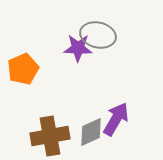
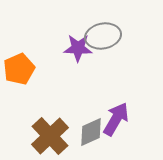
gray ellipse: moved 5 px right, 1 px down; rotated 24 degrees counterclockwise
orange pentagon: moved 4 px left
brown cross: rotated 33 degrees counterclockwise
